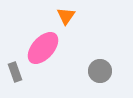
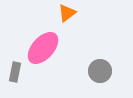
orange triangle: moved 1 px right, 3 px up; rotated 18 degrees clockwise
gray rectangle: rotated 30 degrees clockwise
